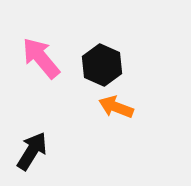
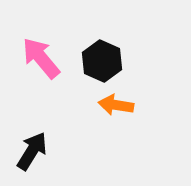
black hexagon: moved 4 px up
orange arrow: moved 2 px up; rotated 12 degrees counterclockwise
